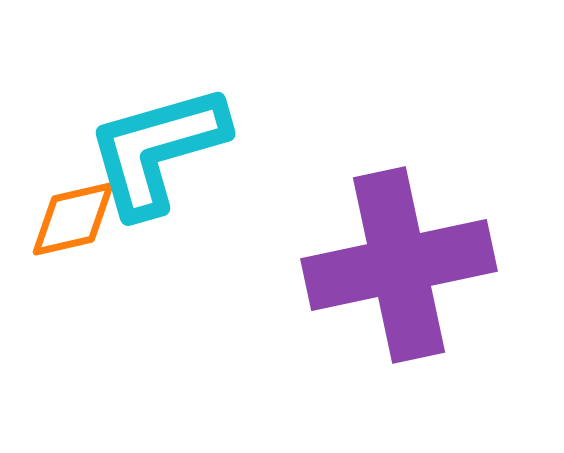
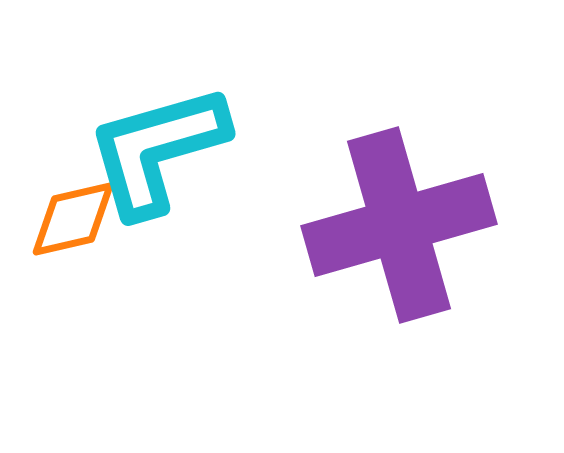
purple cross: moved 40 px up; rotated 4 degrees counterclockwise
